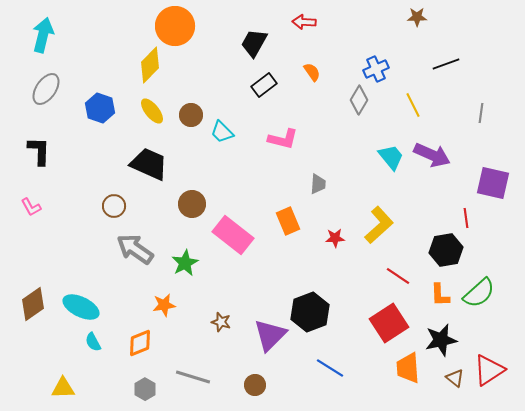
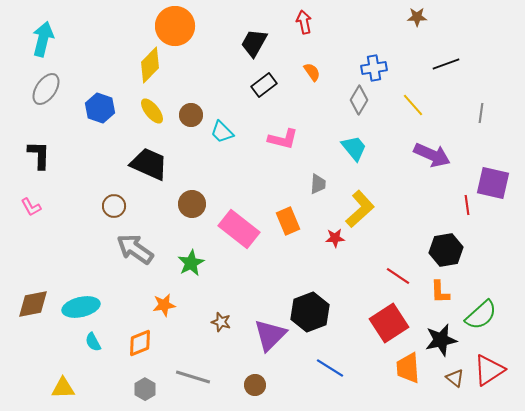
red arrow at (304, 22): rotated 75 degrees clockwise
cyan arrow at (43, 35): moved 4 px down
blue cross at (376, 69): moved 2 px left, 1 px up; rotated 15 degrees clockwise
yellow line at (413, 105): rotated 15 degrees counterclockwise
black L-shape at (39, 151): moved 4 px down
cyan trapezoid at (391, 157): moved 37 px left, 9 px up
red line at (466, 218): moved 1 px right, 13 px up
yellow L-shape at (379, 225): moved 19 px left, 16 px up
pink rectangle at (233, 235): moved 6 px right, 6 px up
green star at (185, 263): moved 6 px right
green semicircle at (479, 293): moved 2 px right, 22 px down
orange L-shape at (440, 295): moved 3 px up
brown diamond at (33, 304): rotated 24 degrees clockwise
cyan ellipse at (81, 307): rotated 39 degrees counterclockwise
